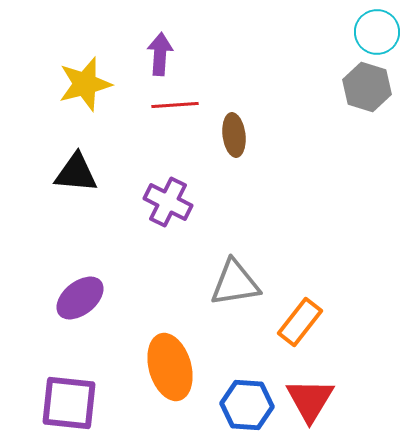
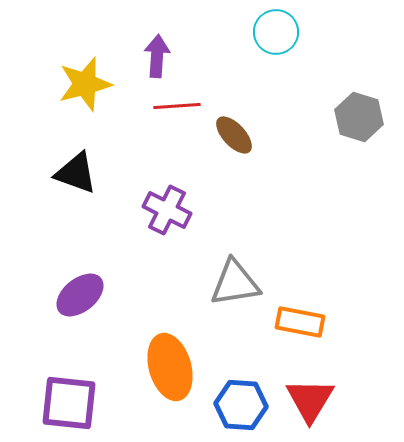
cyan circle: moved 101 px left
purple arrow: moved 3 px left, 2 px down
gray hexagon: moved 8 px left, 30 px down
red line: moved 2 px right, 1 px down
brown ellipse: rotated 36 degrees counterclockwise
black triangle: rotated 15 degrees clockwise
purple cross: moved 1 px left, 8 px down
purple ellipse: moved 3 px up
orange rectangle: rotated 63 degrees clockwise
blue hexagon: moved 6 px left
